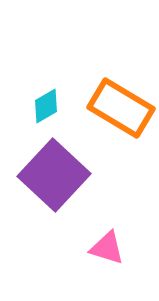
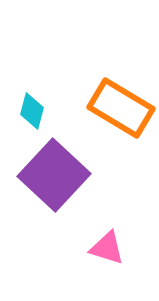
cyan diamond: moved 14 px left, 5 px down; rotated 45 degrees counterclockwise
